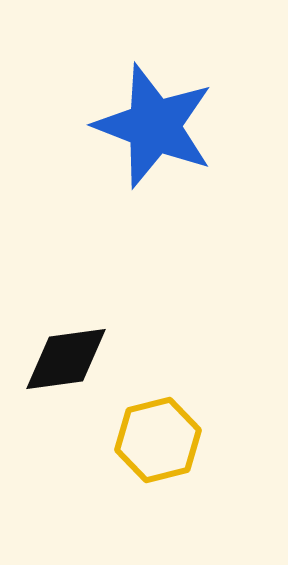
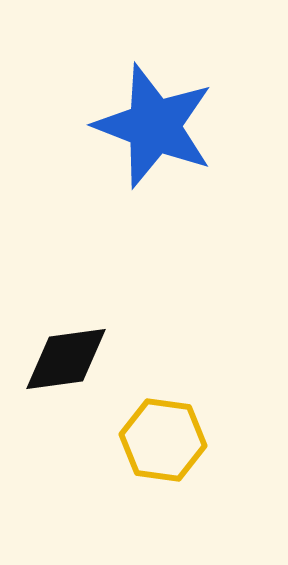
yellow hexagon: moved 5 px right; rotated 22 degrees clockwise
